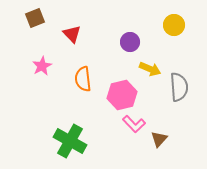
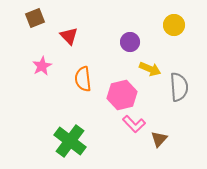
red triangle: moved 3 px left, 2 px down
green cross: rotated 8 degrees clockwise
